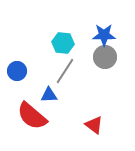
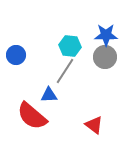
blue star: moved 2 px right
cyan hexagon: moved 7 px right, 3 px down
blue circle: moved 1 px left, 16 px up
